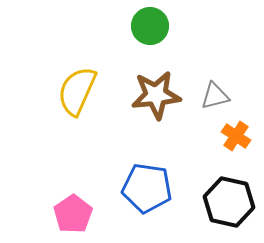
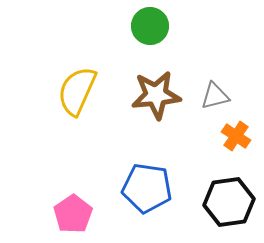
black hexagon: rotated 21 degrees counterclockwise
